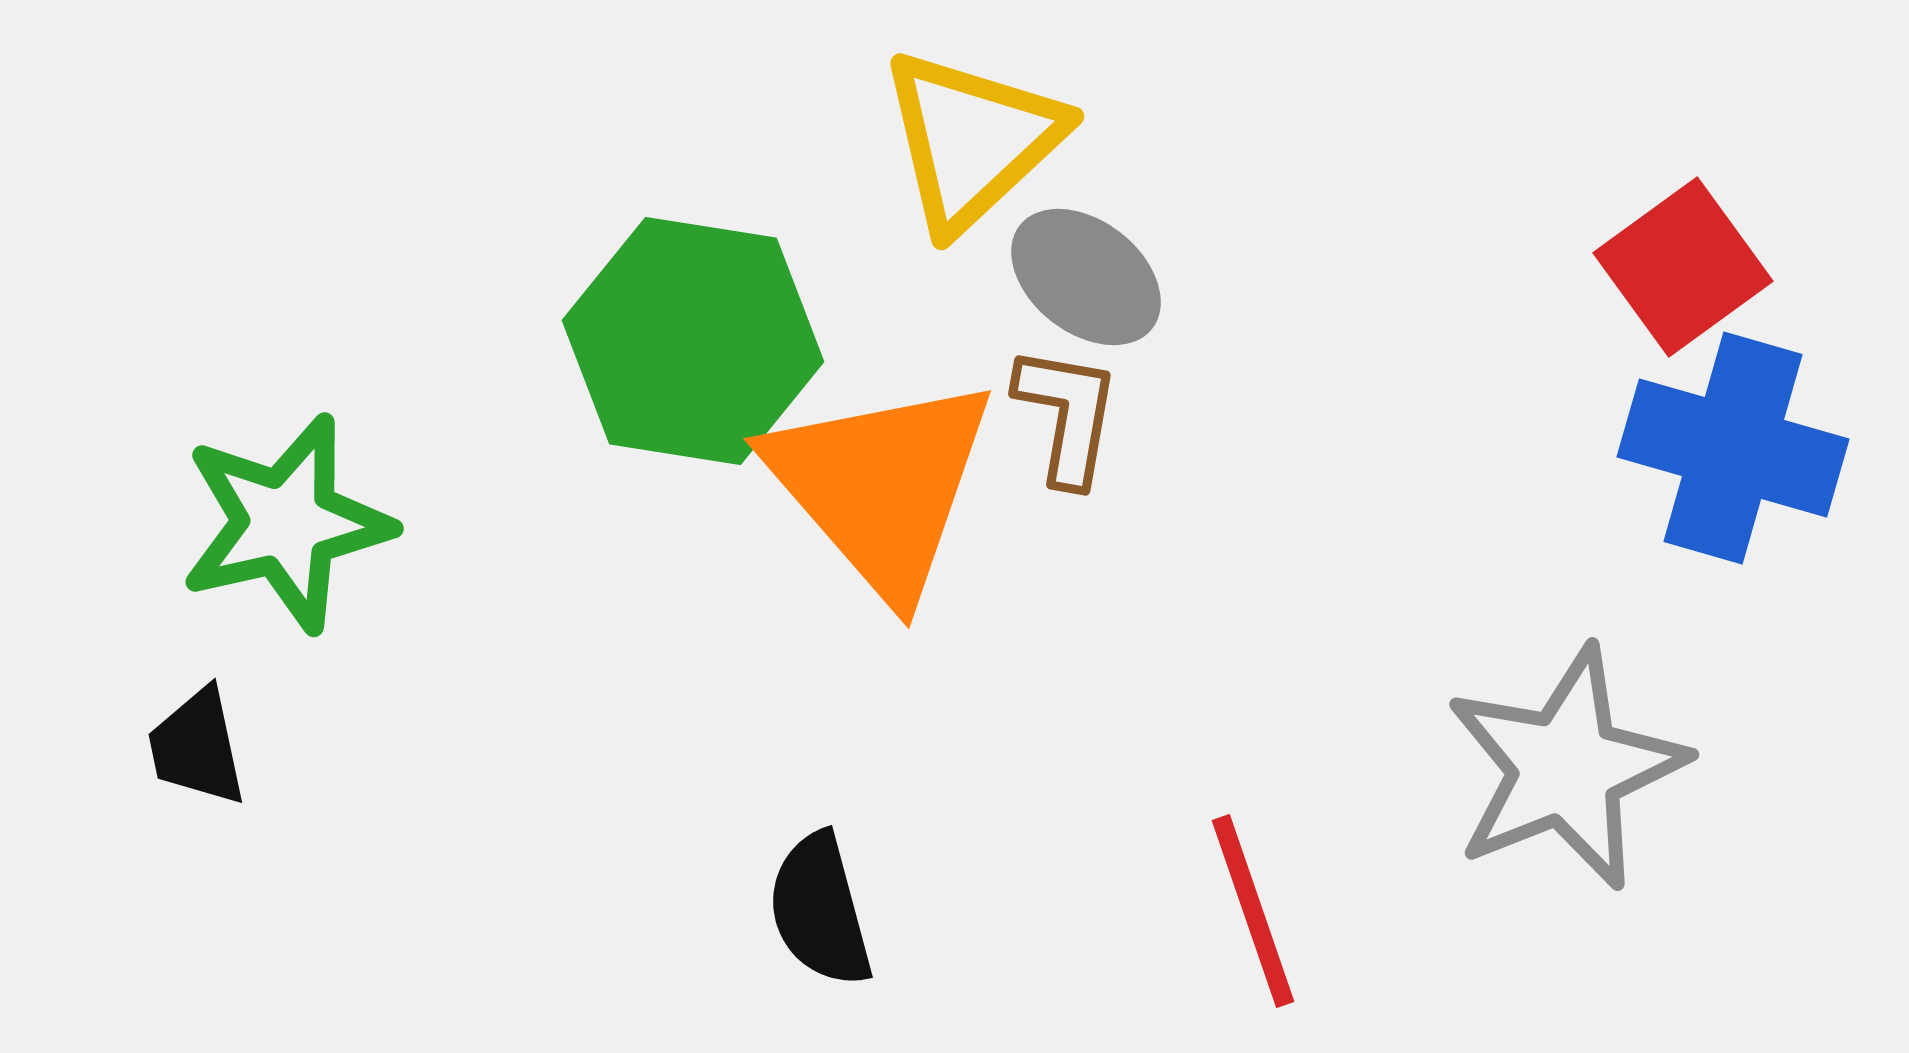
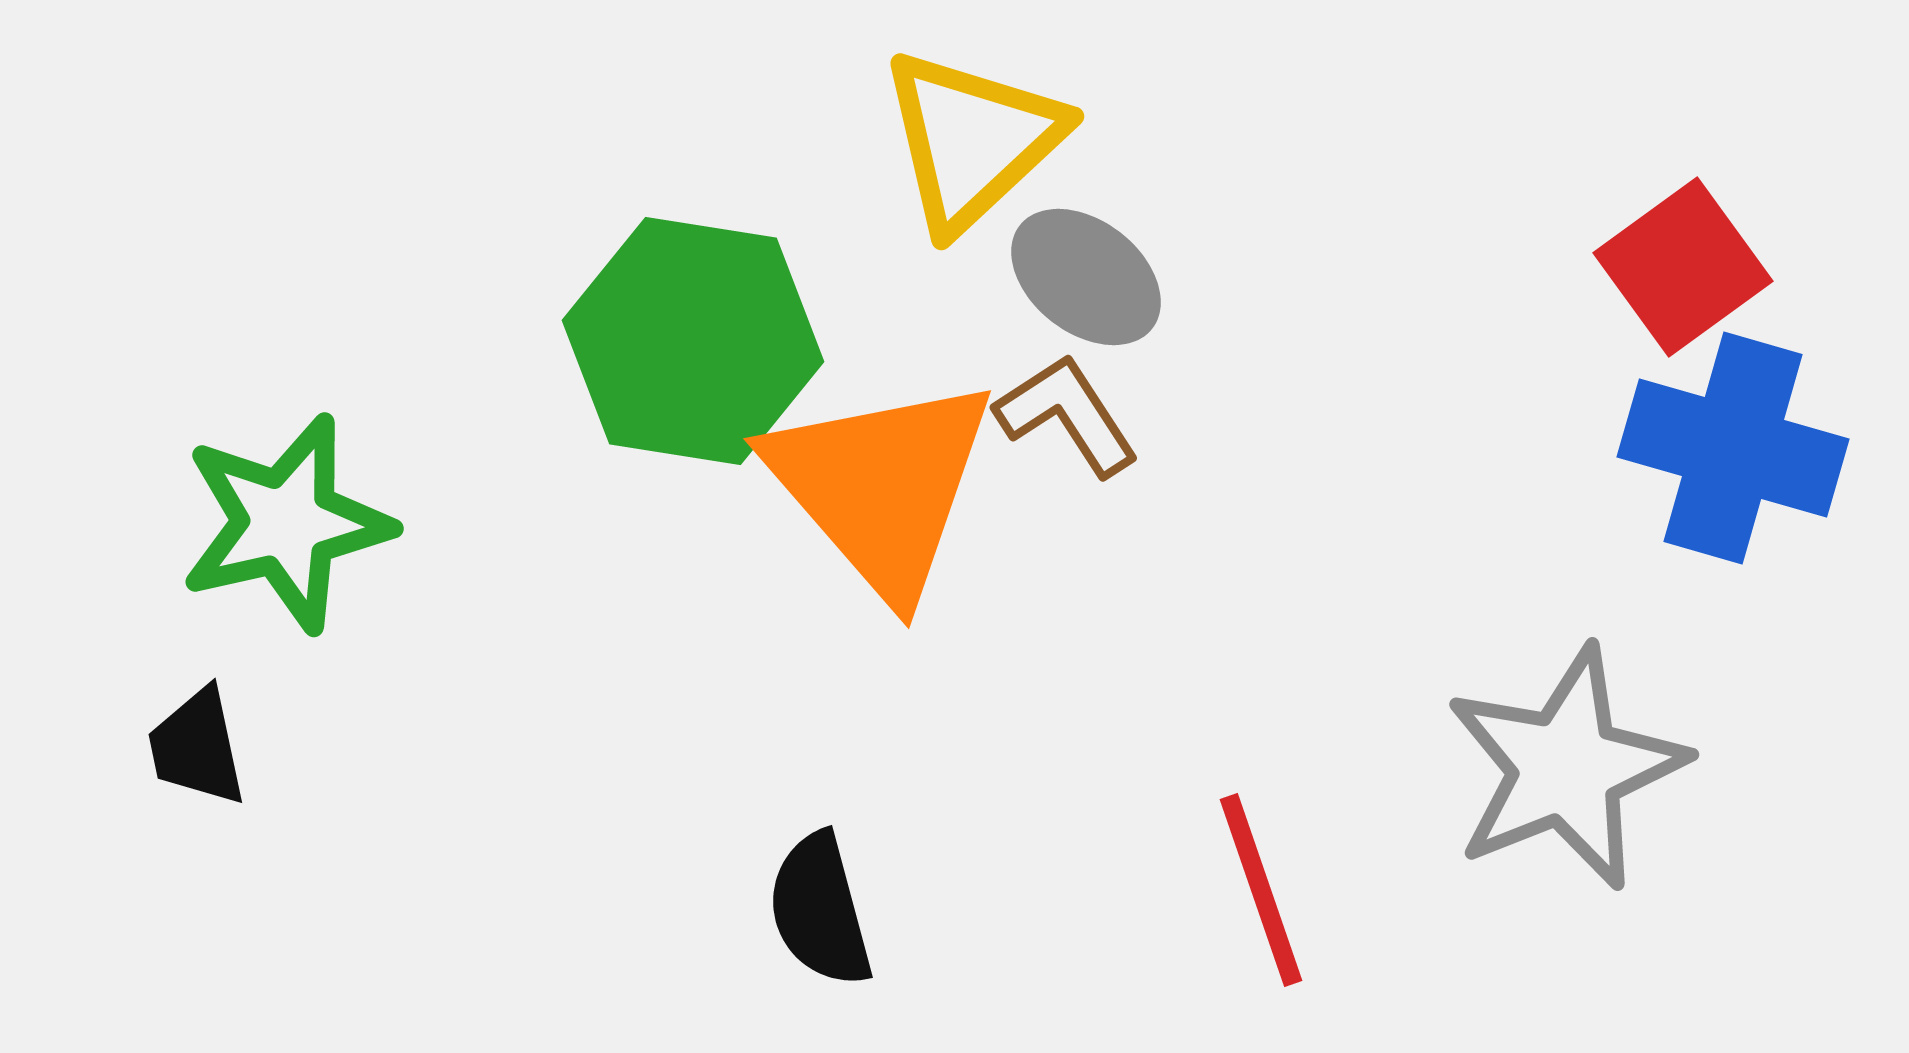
brown L-shape: rotated 43 degrees counterclockwise
red line: moved 8 px right, 21 px up
